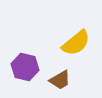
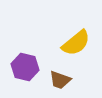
brown trapezoid: rotated 50 degrees clockwise
